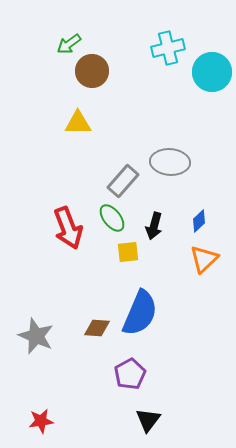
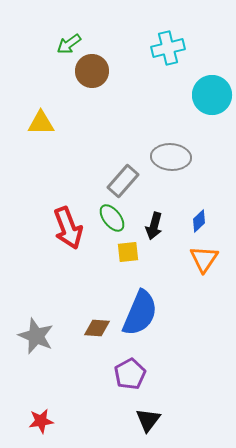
cyan circle: moved 23 px down
yellow triangle: moved 37 px left
gray ellipse: moved 1 px right, 5 px up
orange triangle: rotated 12 degrees counterclockwise
